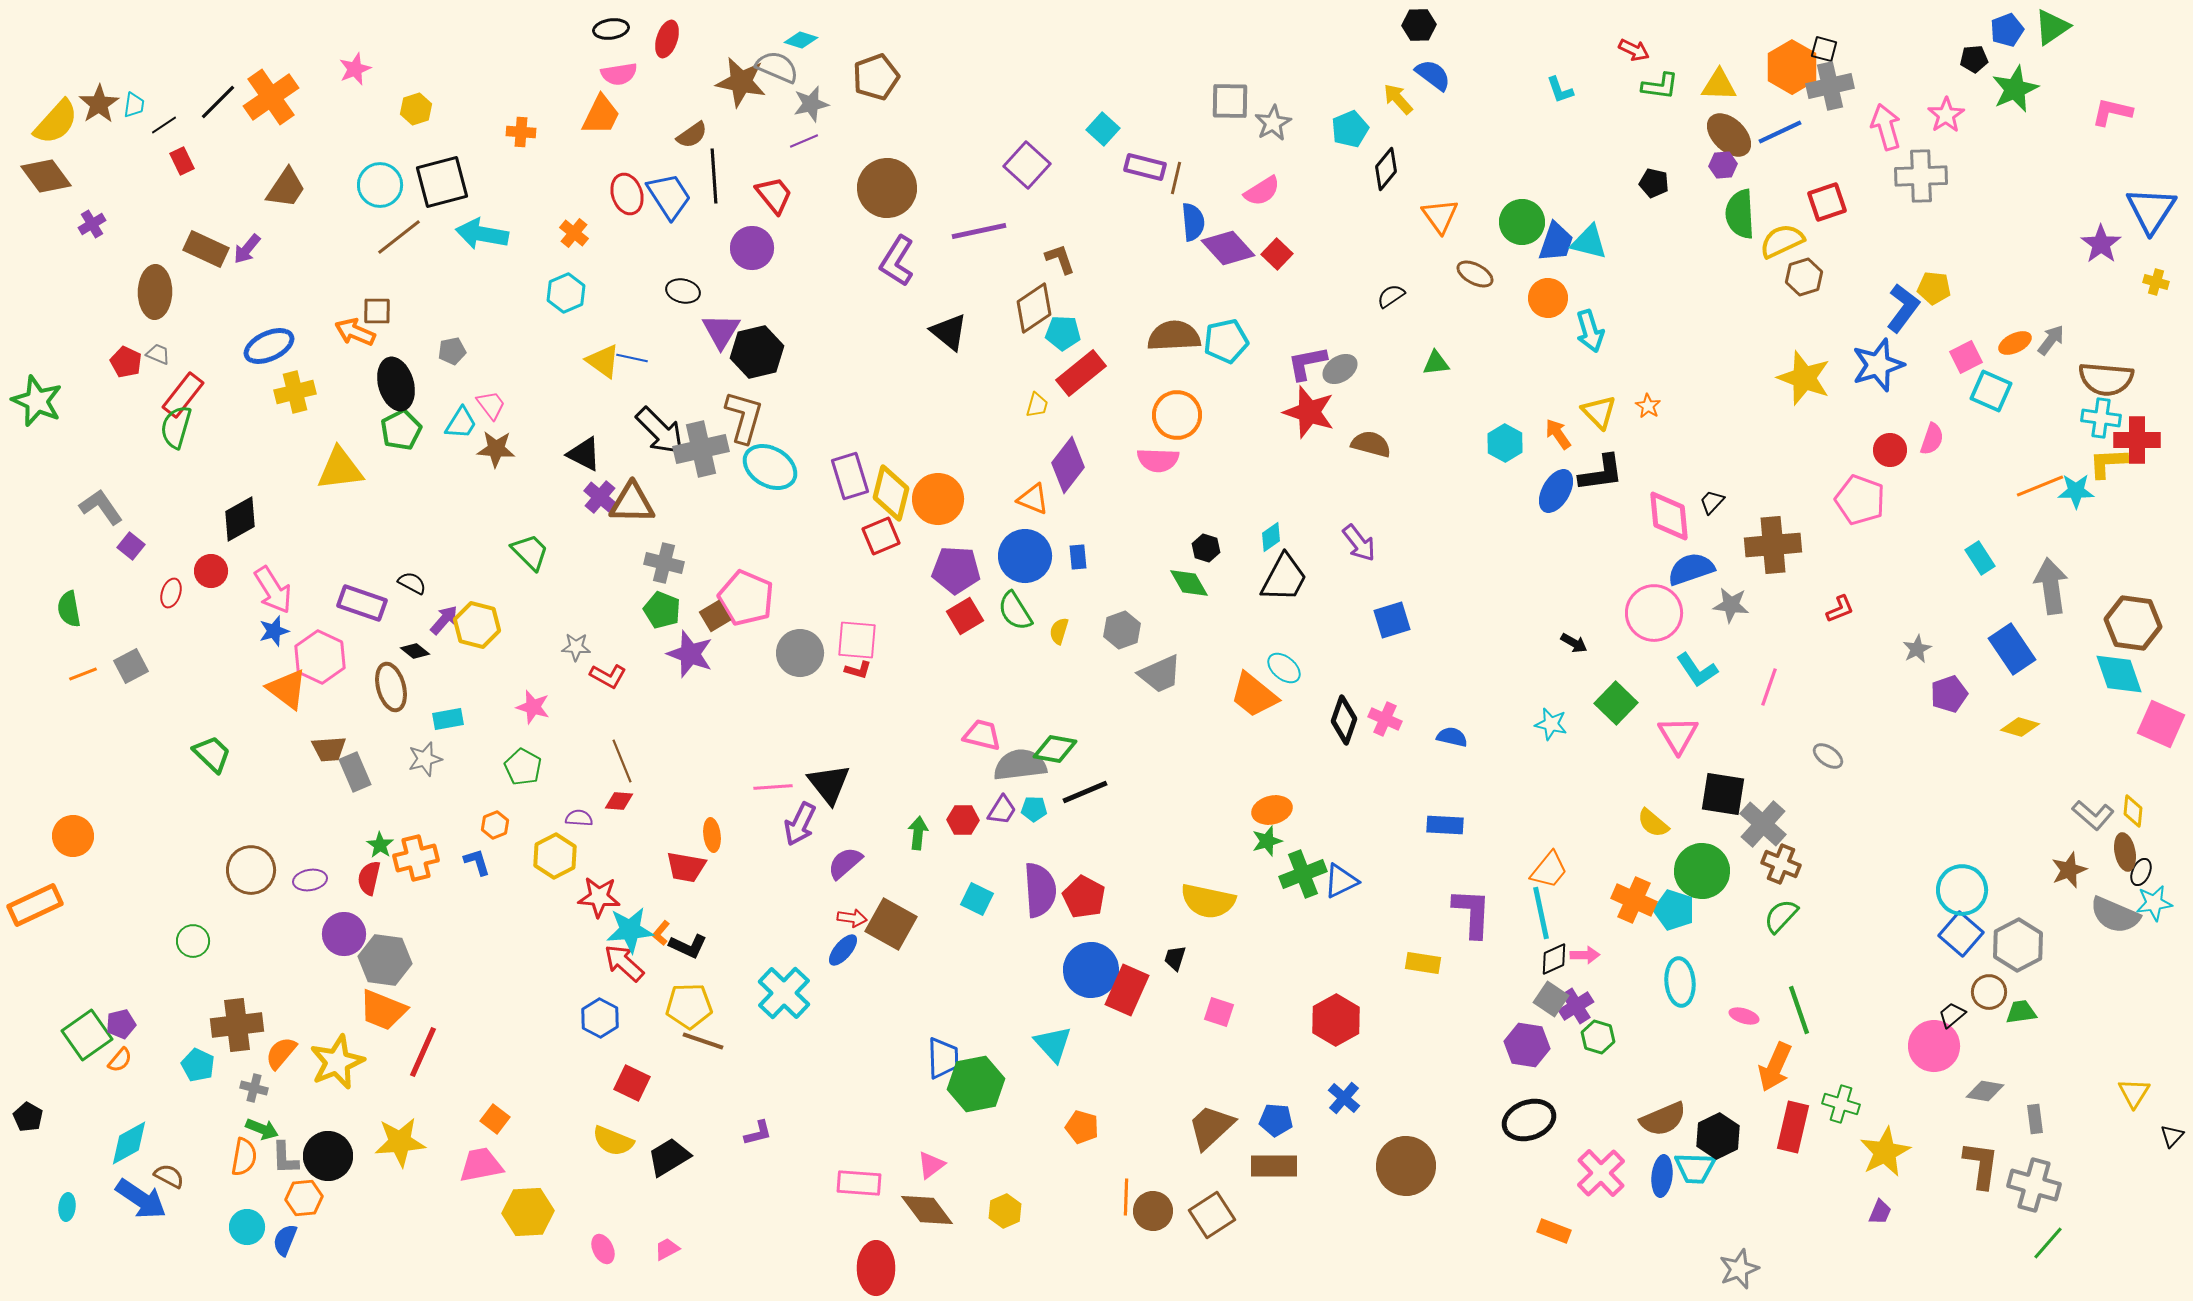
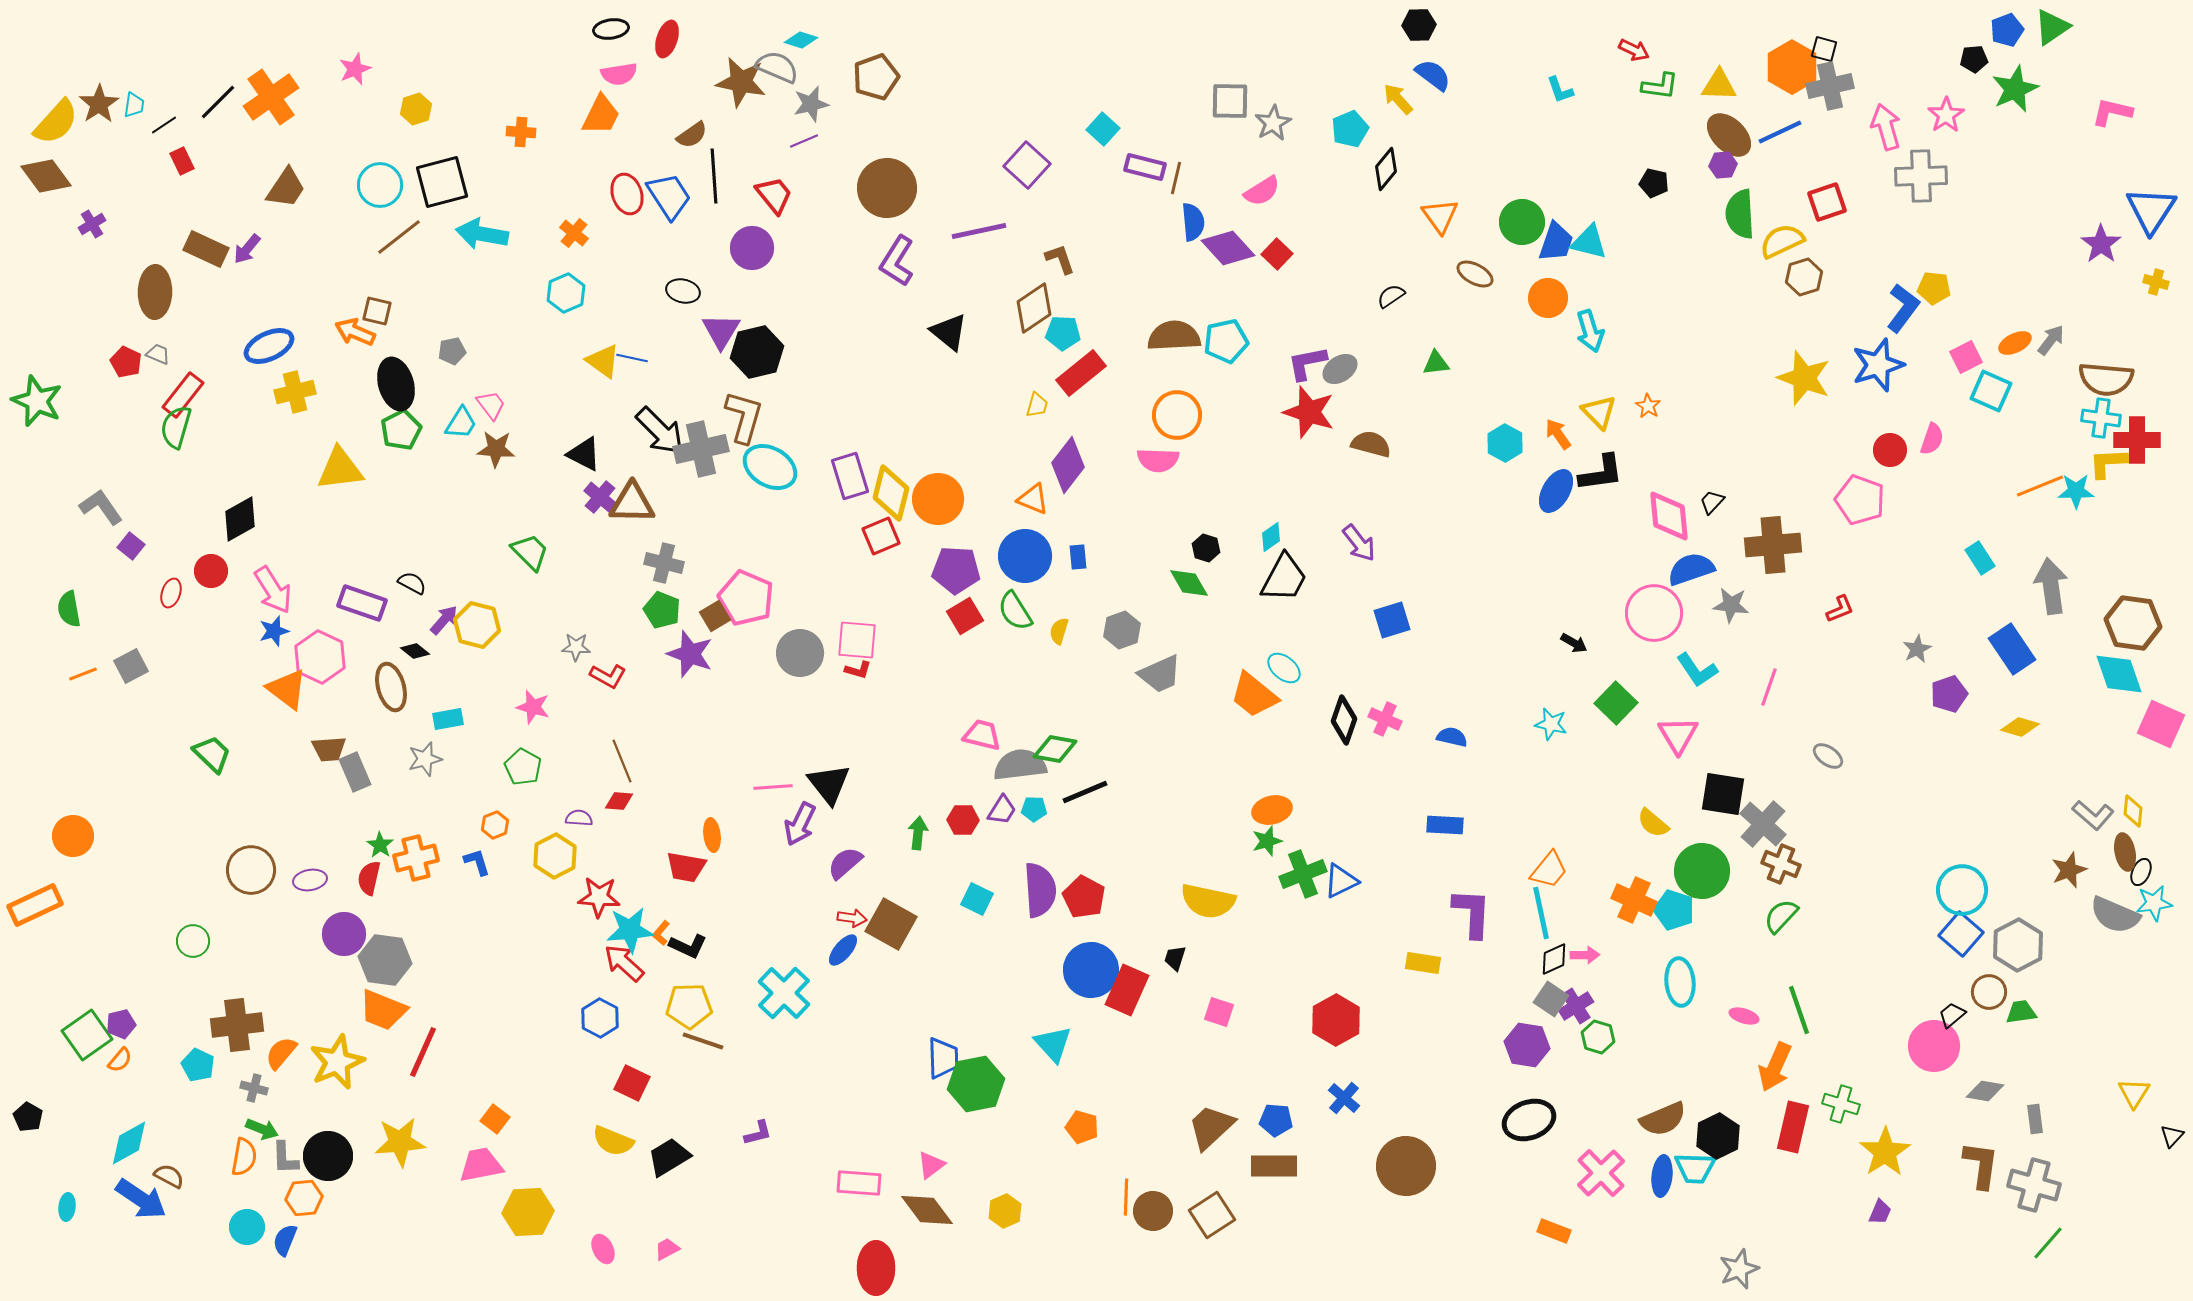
brown square at (377, 311): rotated 12 degrees clockwise
yellow star at (1885, 1152): rotated 6 degrees counterclockwise
